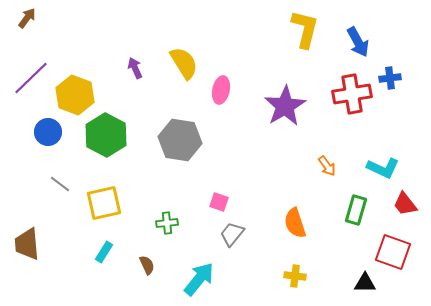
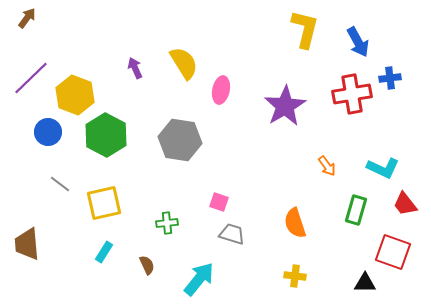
gray trapezoid: rotated 68 degrees clockwise
